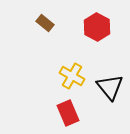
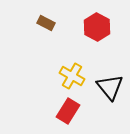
brown rectangle: moved 1 px right; rotated 12 degrees counterclockwise
red rectangle: moved 2 px up; rotated 55 degrees clockwise
